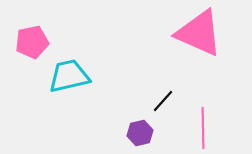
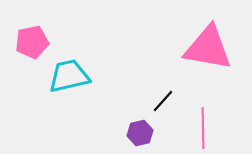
pink triangle: moved 9 px right, 15 px down; rotated 14 degrees counterclockwise
